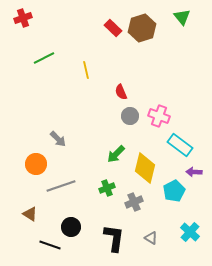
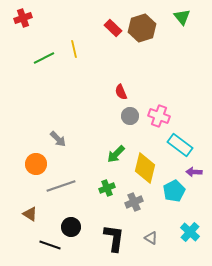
yellow line: moved 12 px left, 21 px up
